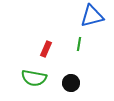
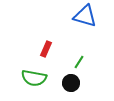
blue triangle: moved 7 px left; rotated 30 degrees clockwise
green line: moved 18 px down; rotated 24 degrees clockwise
